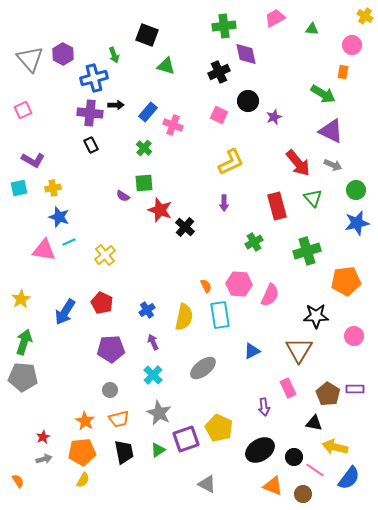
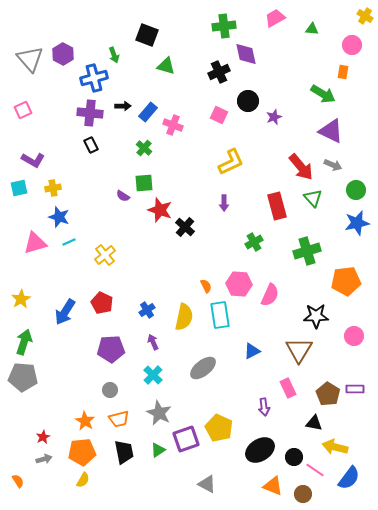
black arrow at (116, 105): moved 7 px right, 1 px down
red arrow at (298, 163): moved 3 px right, 4 px down
pink triangle at (44, 250): moved 9 px left, 7 px up; rotated 25 degrees counterclockwise
